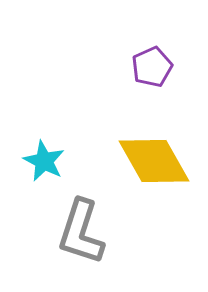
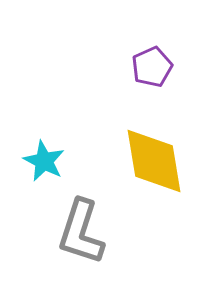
yellow diamond: rotated 20 degrees clockwise
